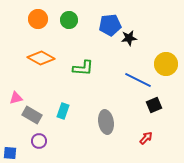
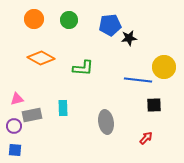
orange circle: moved 4 px left
yellow circle: moved 2 px left, 3 px down
blue line: rotated 20 degrees counterclockwise
pink triangle: moved 1 px right, 1 px down
black square: rotated 21 degrees clockwise
cyan rectangle: moved 3 px up; rotated 21 degrees counterclockwise
gray rectangle: rotated 42 degrees counterclockwise
purple circle: moved 25 px left, 15 px up
blue square: moved 5 px right, 3 px up
